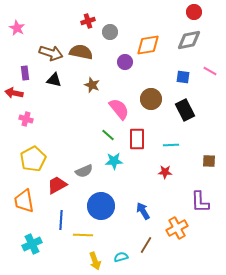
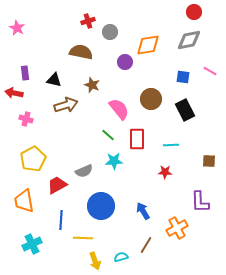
brown arrow: moved 15 px right, 52 px down; rotated 35 degrees counterclockwise
yellow line: moved 3 px down
